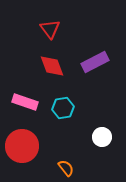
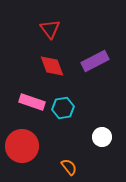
purple rectangle: moved 1 px up
pink rectangle: moved 7 px right
orange semicircle: moved 3 px right, 1 px up
